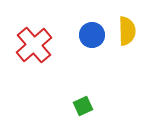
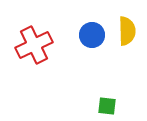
red cross: rotated 15 degrees clockwise
green square: moved 24 px right; rotated 30 degrees clockwise
